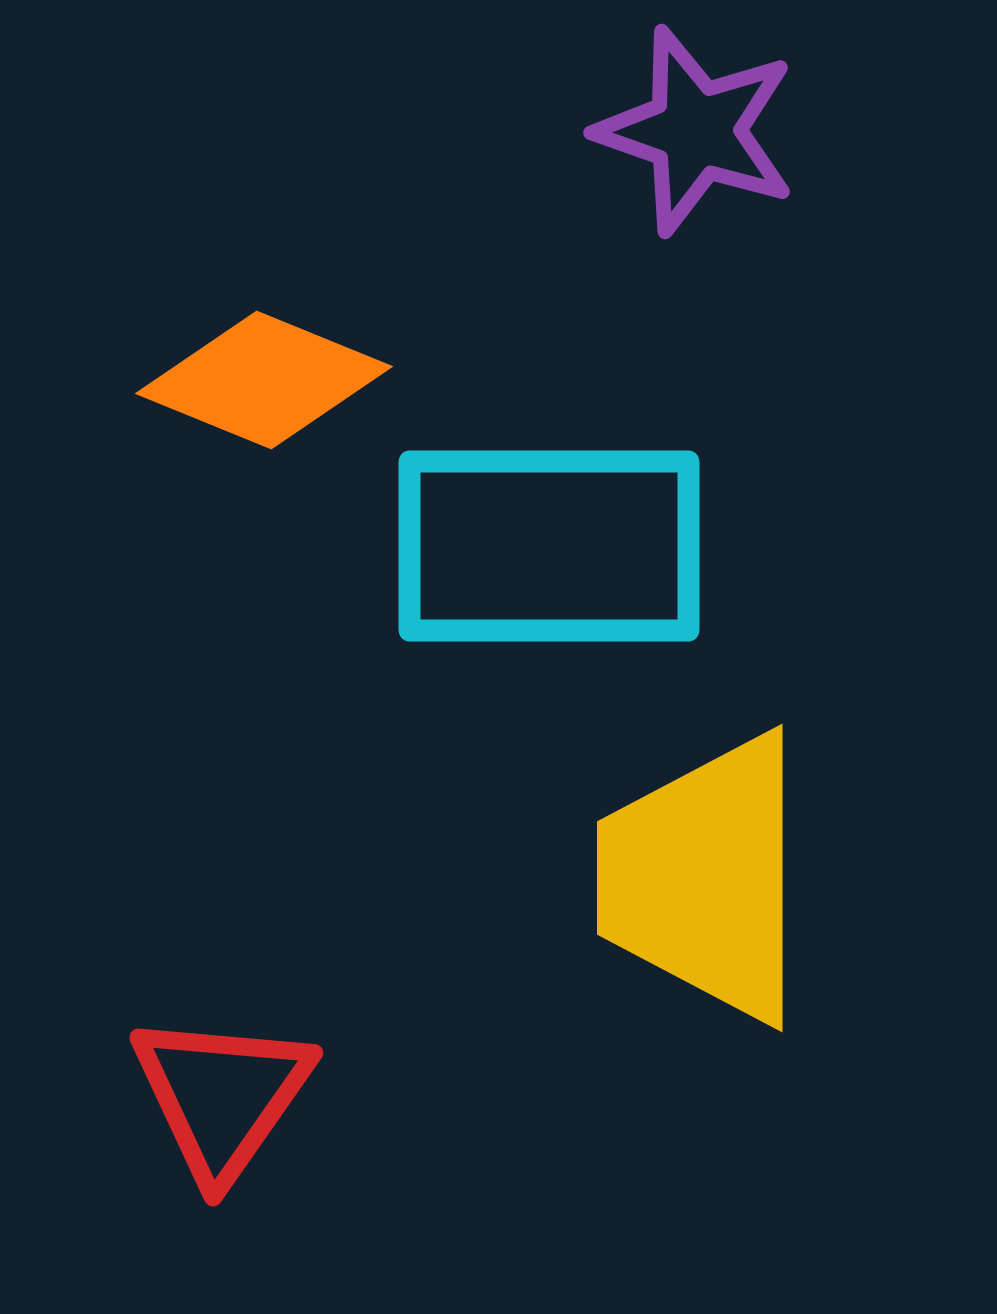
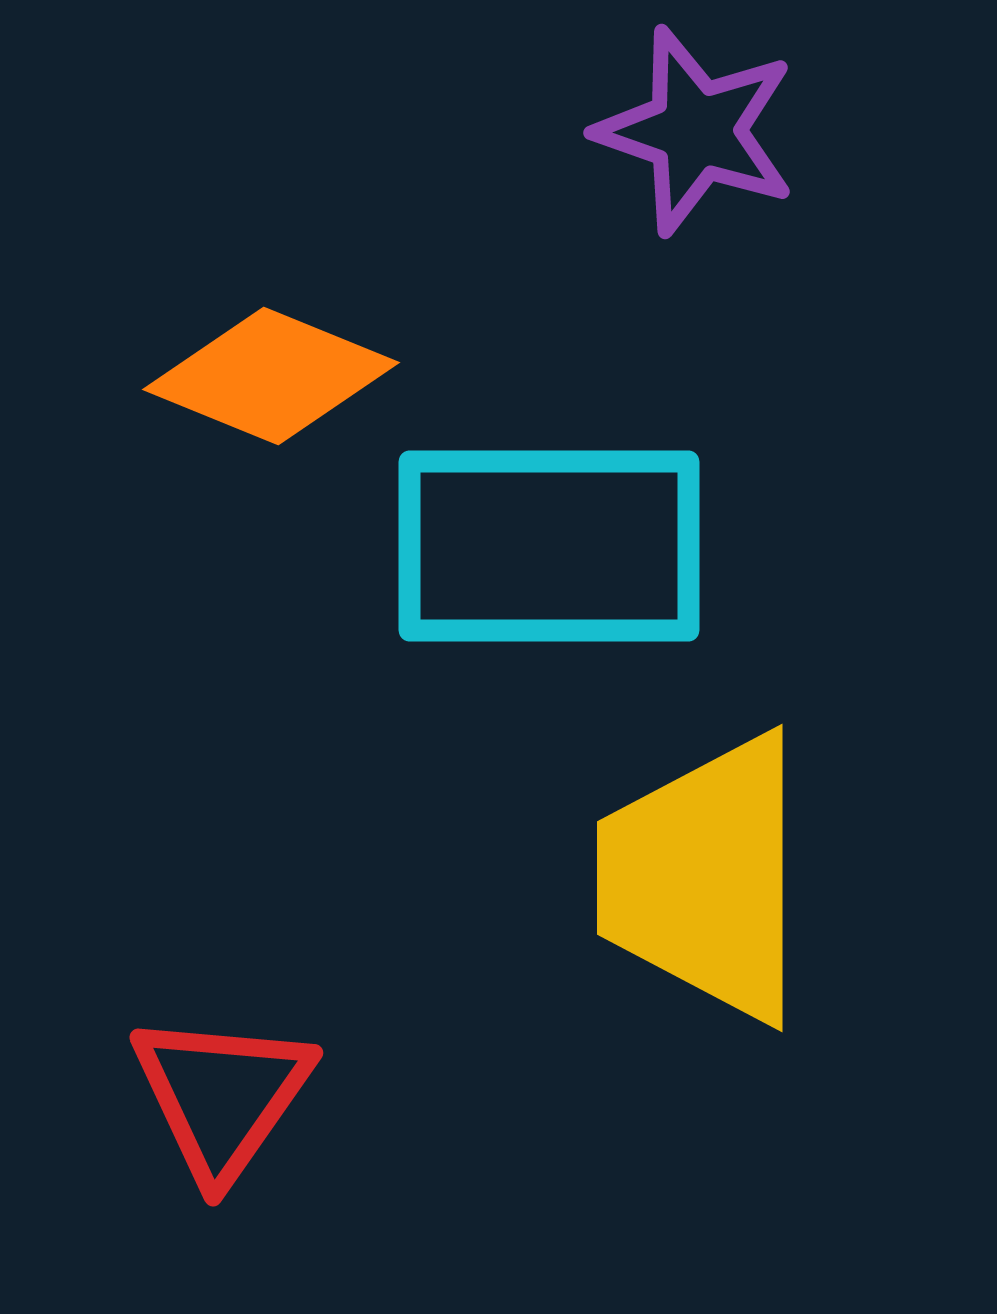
orange diamond: moved 7 px right, 4 px up
